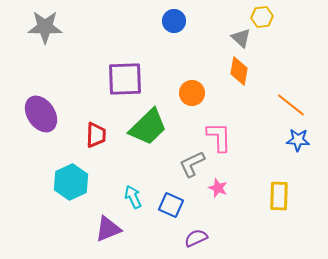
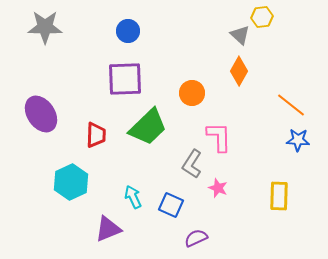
blue circle: moved 46 px left, 10 px down
gray triangle: moved 1 px left, 3 px up
orange diamond: rotated 20 degrees clockwise
gray L-shape: rotated 32 degrees counterclockwise
